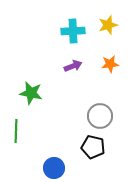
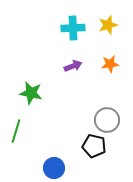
cyan cross: moved 3 px up
gray circle: moved 7 px right, 4 px down
green line: rotated 15 degrees clockwise
black pentagon: moved 1 px right, 1 px up
